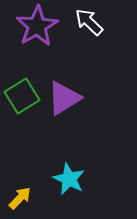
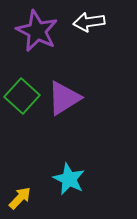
white arrow: rotated 52 degrees counterclockwise
purple star: moved 5 px down; rotated 15 degrees counterclockwise
green square: rotated 16 degrees counterclockwise
